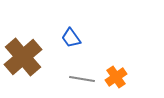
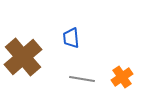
blue trapezoid: rotated 30 degrees clockwise
orange cross: moved 6 px right
